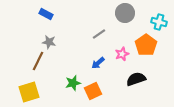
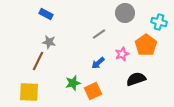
yellow square: rotated 20 degrees clockwise
